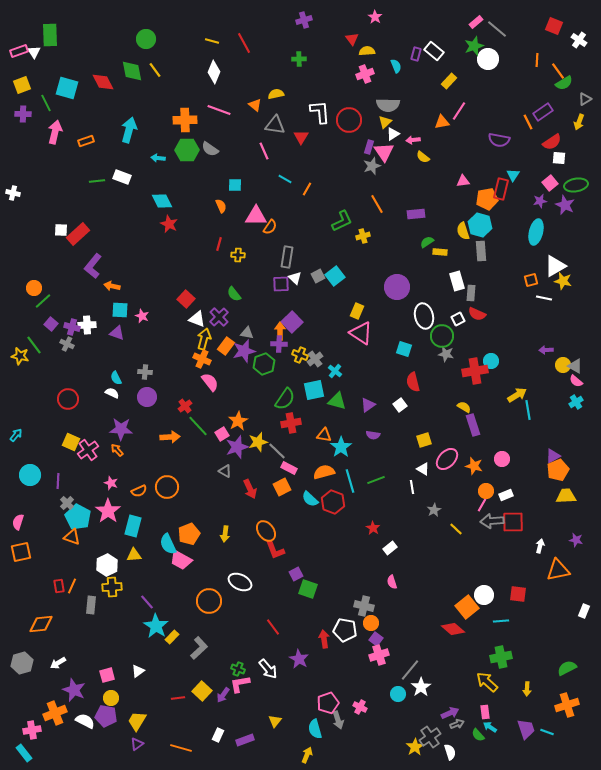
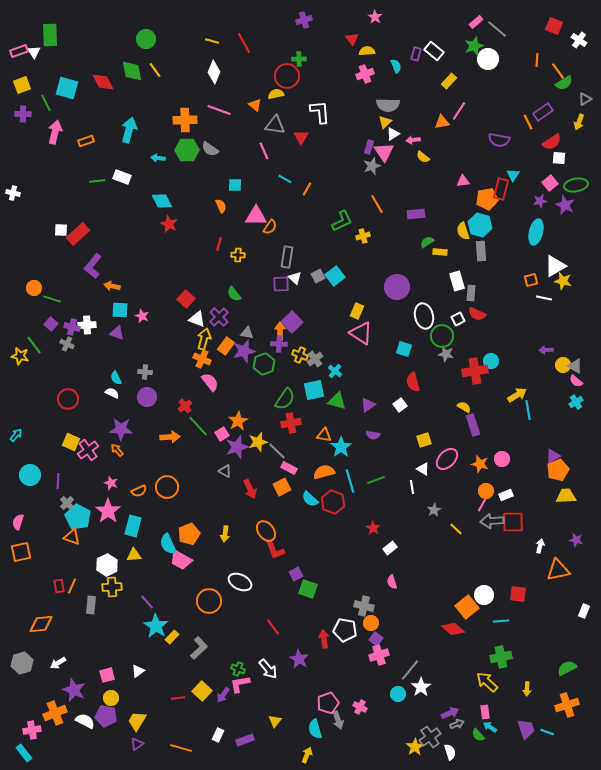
red circle at (349, 120): moved 62 px left, 44 px up
green line at (43, 301): moved 9 px right, 2 px up; rotated 60 degrees clockwise
orange star at (474, 466): moved 6 px right, 2 px up
